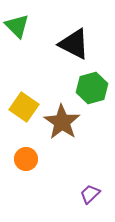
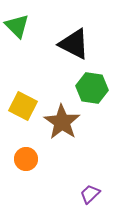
green hexagon: rotated 24 degrees clockwise
yellow square: moved 1 px left, 1 px up; rotated 8 degrees counterclockwise
